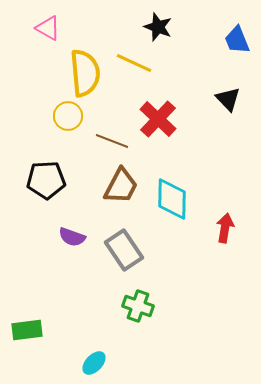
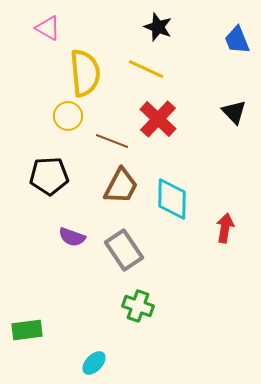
yellow line: moved 12 px right, 6 px down
black triangle: moved 6 px right, 13 px down
black pentagon: moved 3 px right, 4 px up
